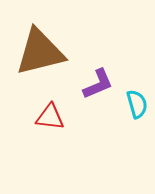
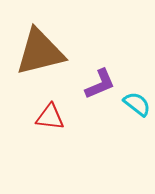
purple L-shape: moved 2 px right
cyan semicircle: rotated 36 degrees counterclockwise
